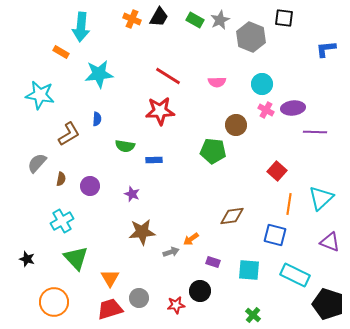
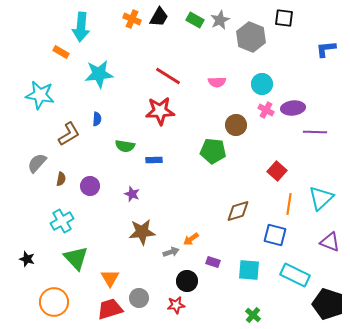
brown diamond at (232, 216): moved 6 px right, 5 px up; rotated 10 degrees counterclockwise
black circle at (200, 291): moved 13 px left, 10 px up
